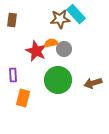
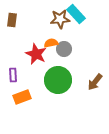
red star: moved 3 px down
brown arrow: moved 2 px right, 1 px up; rotated 36 degrees counterclockwise
orange rectangle: moved 1 px left, 1 px up; rotated 54 degrees clockwise
